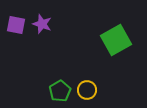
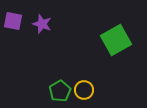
purple square: moved 3 px left, 4 px up
yellow circle: moved 3 px left
